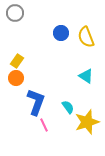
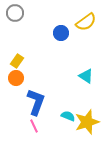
yellow semicircle: moved 15 px up; rotated 105 degrees counterclockwise
cyan semicircle: moved 9 px down; rotated 32 degrees counterclockwise
pink line: moved 10 px left, 1 px down
